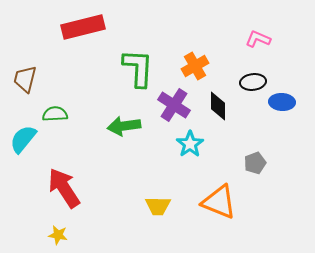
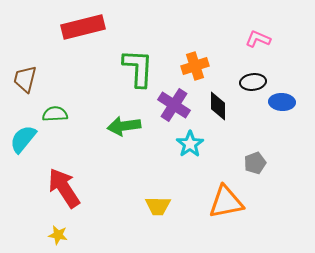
orange cross: rotated 12 degrees clockwise
orange triangle: moved 7 px right; rotated 33 degrees counterclockwise
